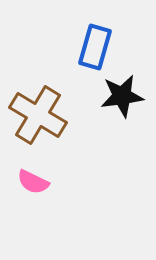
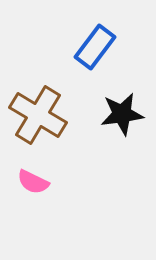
blue rectangle: rotated 21 degrees clockwise
black star: moved 18 px down
